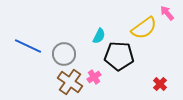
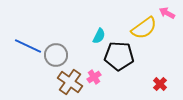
pink arrow: rotated 21 degrees counterclockwise
gray circle: moved 8 px left, 1 px down
